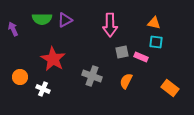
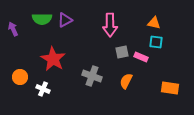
orange rectangle: rotated 30 degrees counterclockwise
